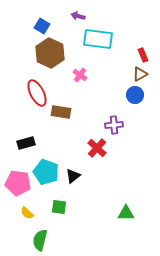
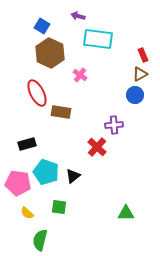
black rectangle: moved 1 px right, 1 px down
red cross: moved 1 px up
